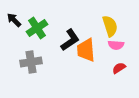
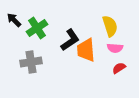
pink semicircle: moved 1 px left, 3 px down
